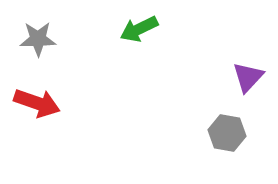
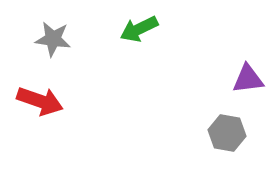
gray star: moved 15 px right; rotated 9 degrees clockwise
purple triangle: moved 2 px down; rotated 40 degrees clockwise
red arrow: moved 3 px right, 2 px up
